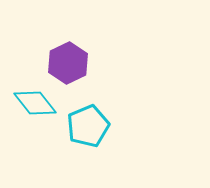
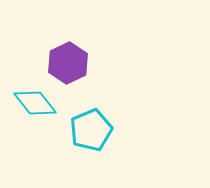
cyan pentagon: moved 3 px right, 4 px down
